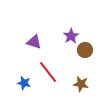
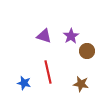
purple triangle: moved 10 px right, 6 px up
brown circle: moved 2 px right, 1 px down
red line: rotated 25 degrees clockwise
